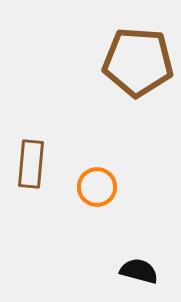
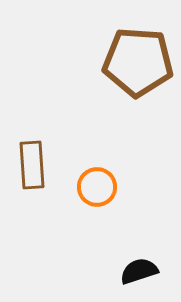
brown rectangle: moved 1 px right, 1 px down; rotated 9 degrees counterclockwise
black semicircle: rotated 33 degrees counterclockwise
